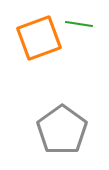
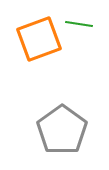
orange square: moved 1 px down
